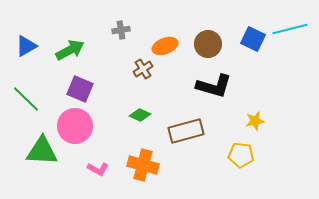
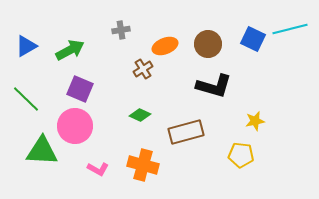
brown rectangle: moved 1 px down
